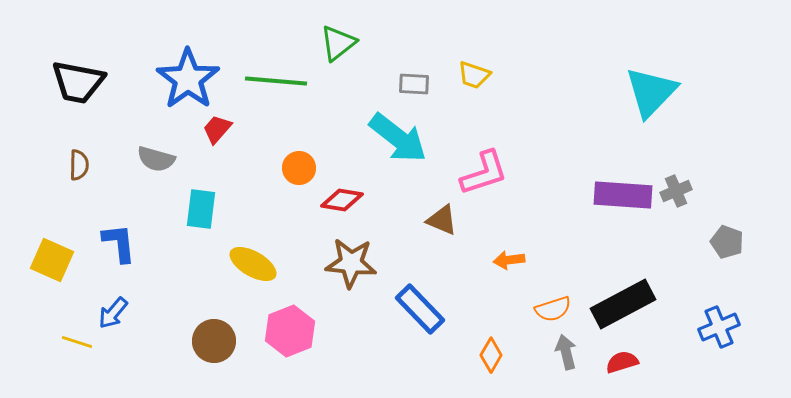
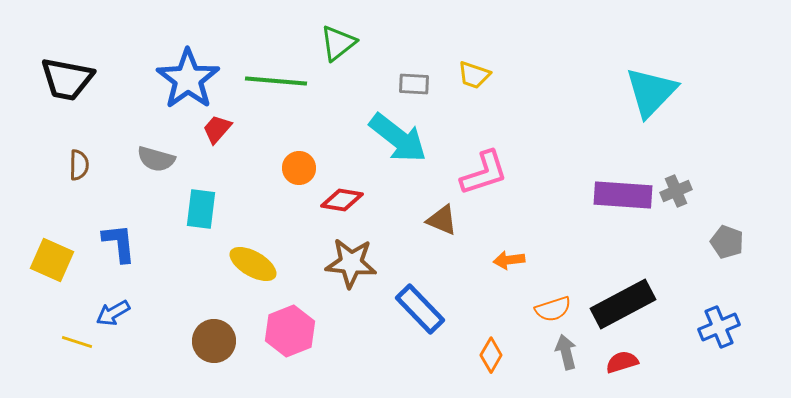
black trapezoid: moved 11 px left, 3 px up
blue arrow: rotated 20 degrees clockwise
